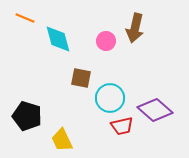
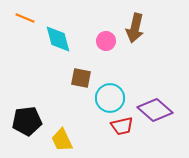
black pentagon: moved 5 px down; rotated 24 degrees counterclockwise
